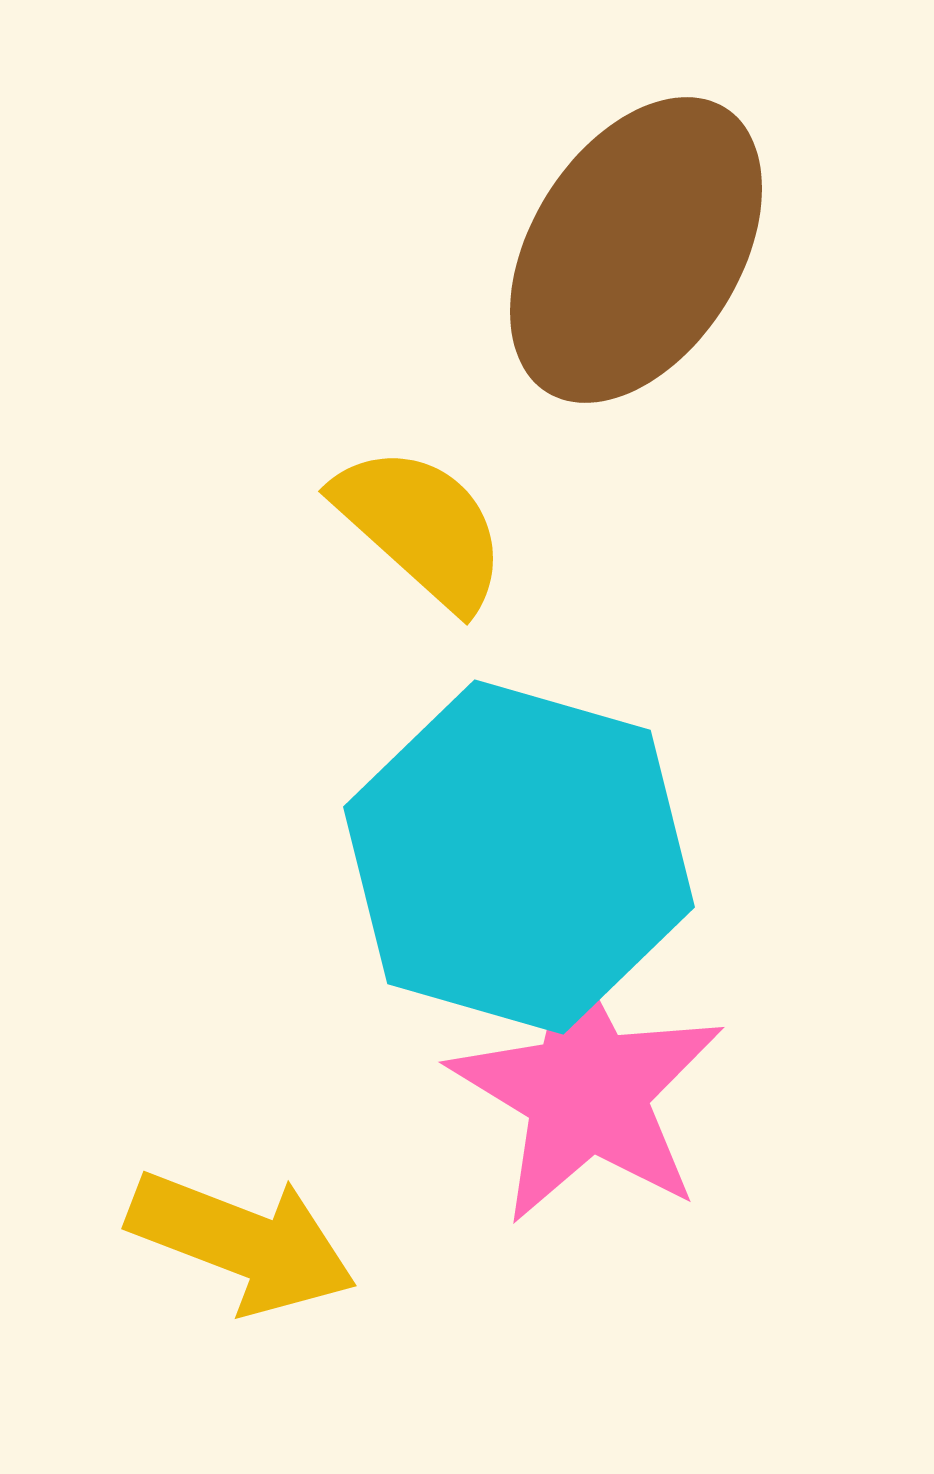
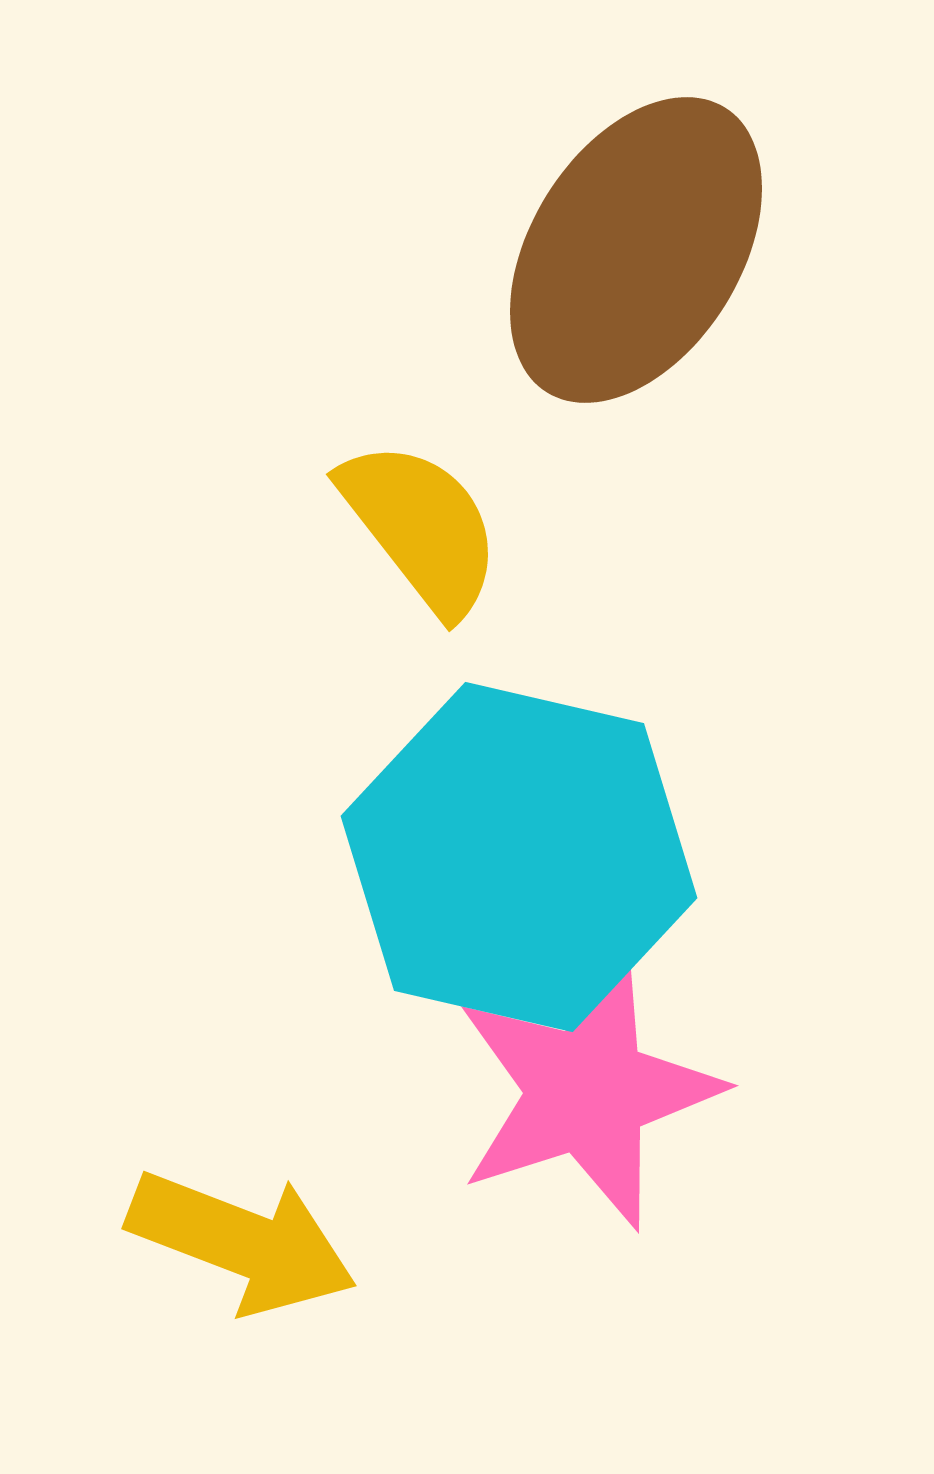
yellow semicircle: rotated 10 degrees clockwise
cyan hexagon: rotated 3 degrees counterclockwise
pink star: rotated 23 degrees clockwise
